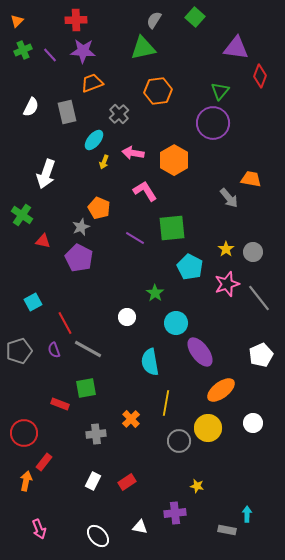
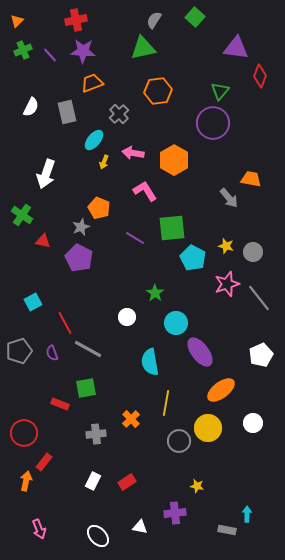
red cross at (76, 20): rotated 10 degrees counterclockwise
yellow star at (226, 249): moved 3 px up; rotated 21 degrees counterclockwise
cyan pentagon at (190, 267): moved 3 px right, 9 px up
purple semicircle at (54, 350): moved 2 px left, 3 px down
